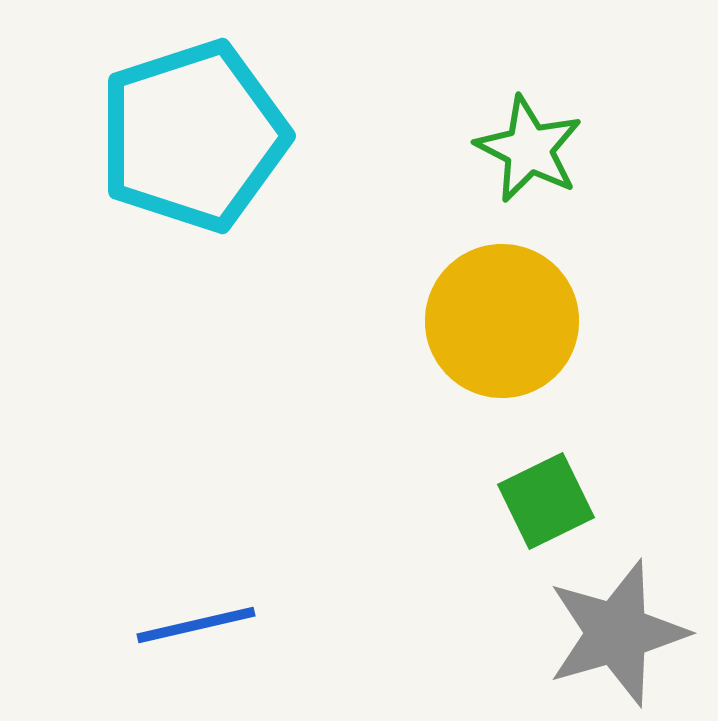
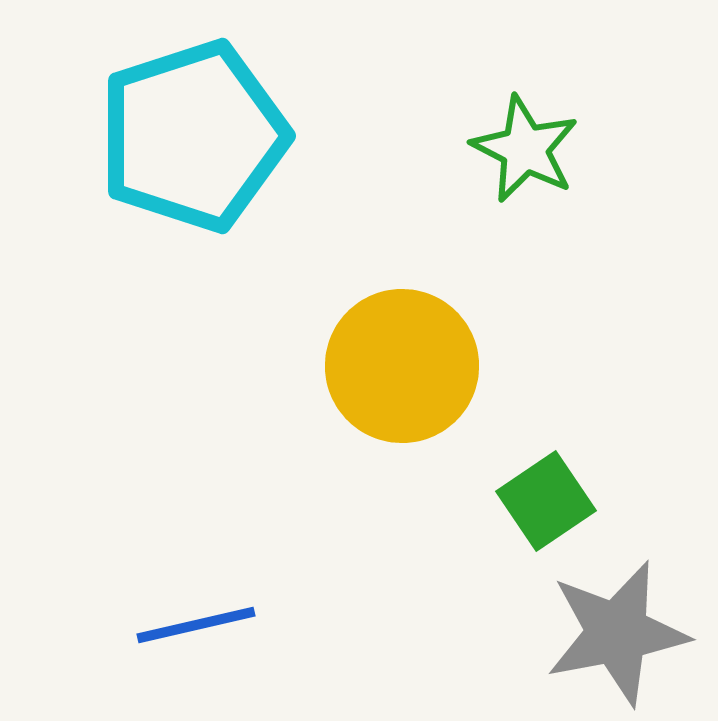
green star: moved 4 px left
yellow circle: moved 100 px left, 45 px down
green square: rotated 8 degrees counterclockwise
gray star: rotated 5 degrees clockwise
